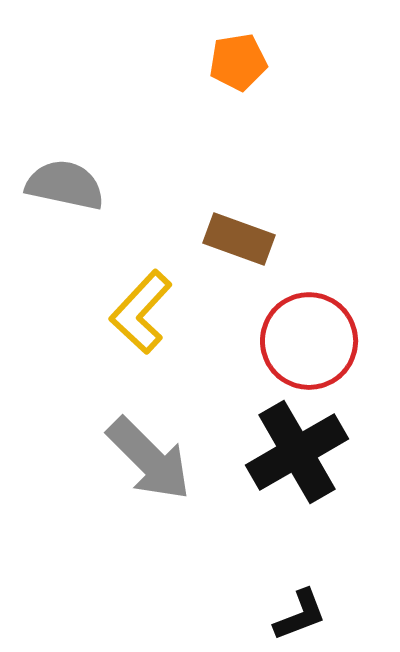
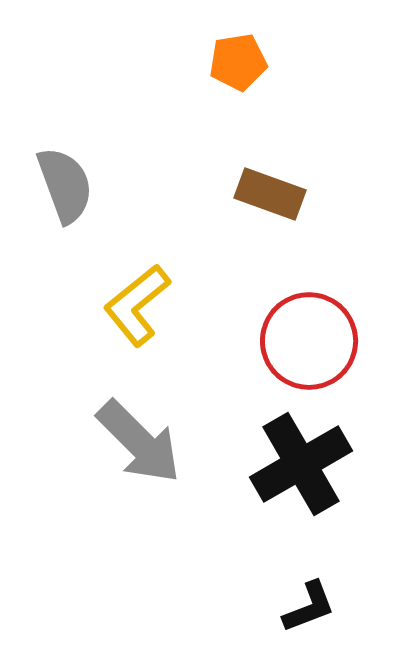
gray semicircle: rotated 58 degrees clockwise
brown rectangle: moved 31 px right, 45 px up
yellow L-shape: moved 4 px left, 7 px up; rotated 8 degrees clockwise
black cross: moved 4 px right, 12 px down
gray arrow: moved 10 px left, 17 px up
black L-shape: moved 9 px right, 8 px up
